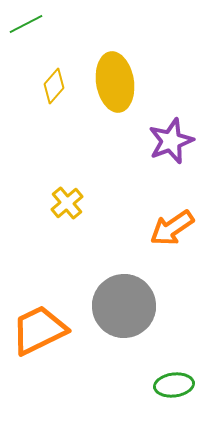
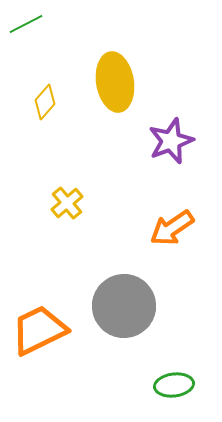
yellow diamond: moved 9 px left, 16 px down
